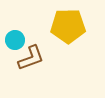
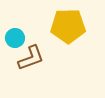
cyan circle: moved 2 px up
